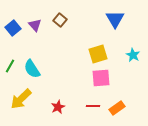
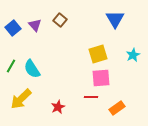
cyan star: rotated 16 degrees clockwise
green line: moved 1 px right
red line: moved 2 px left, 9 px up
